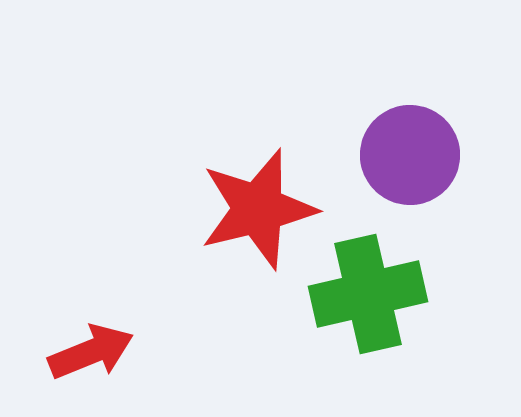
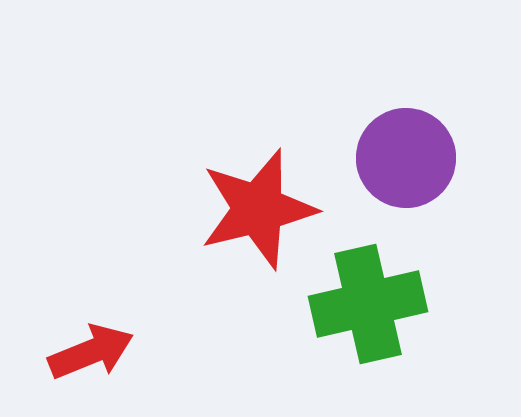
purple circle: moved 4 px left, 3 px down
green cross: moved 10 px down
